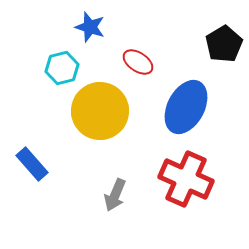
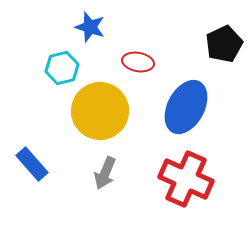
black pentagon: rotated 6 degrees clockwise
red ellipse: rotated 24 degrees counterclockwise
gray arrow: moved 10 px left, 22 px up
